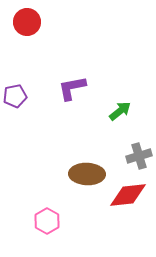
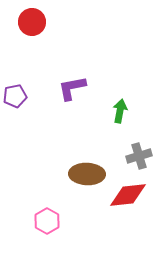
red circle: moved 5 px right
green arrow: rotated 40 degrees counterclockwise
